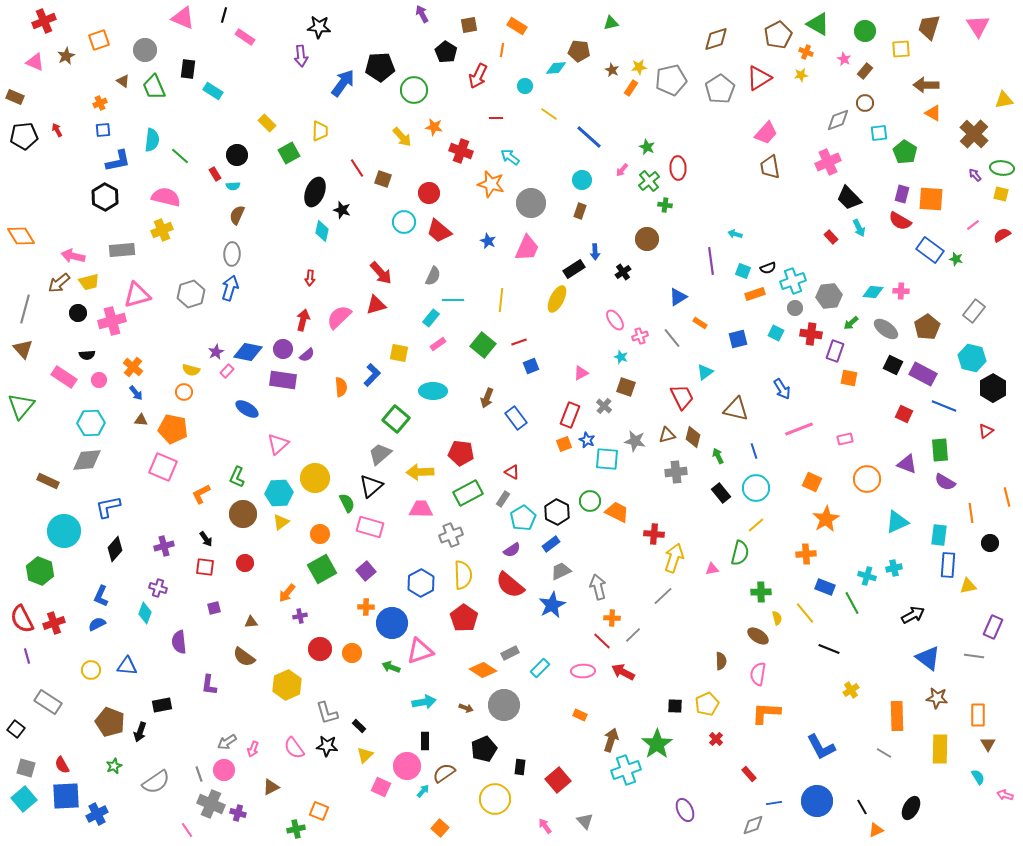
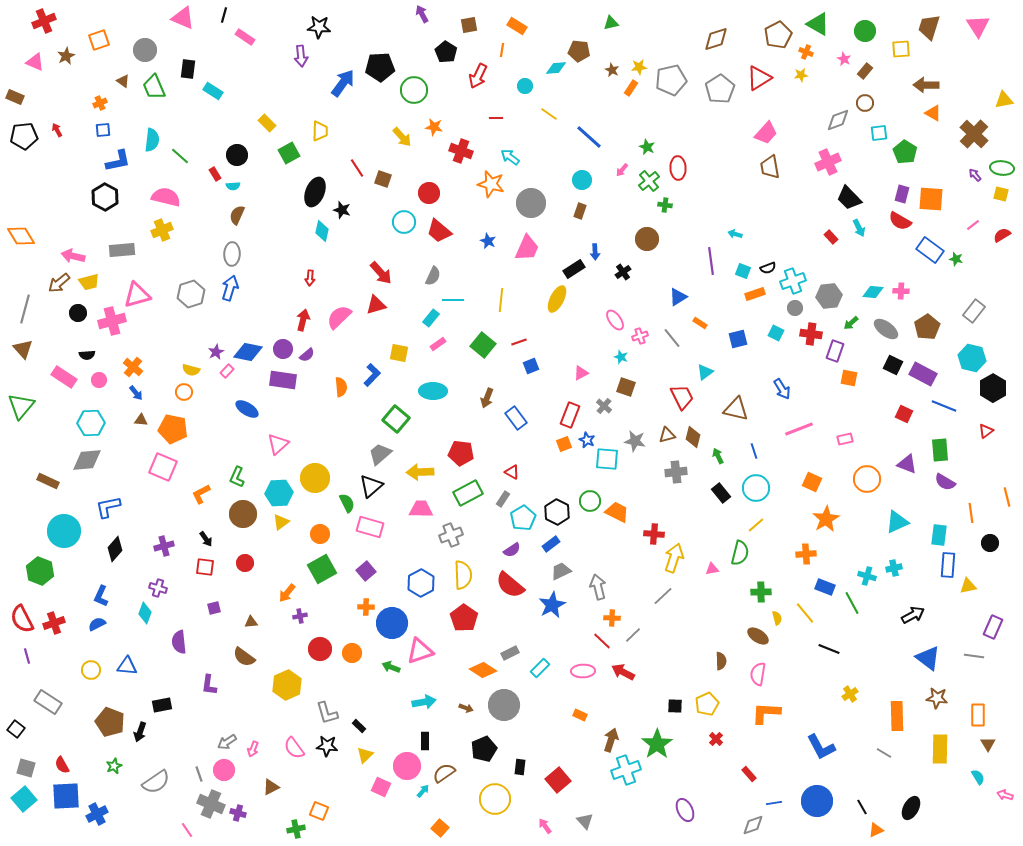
yellow cross at (851, 690): moved 1 px left, 4 px down
